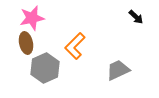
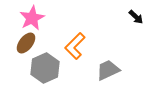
pink star: rotated 15 degrees counterclockwise
brown ellipse: rotated 50 degrees clockwise
gray trapezoid: moved 10 px left
